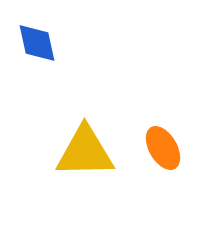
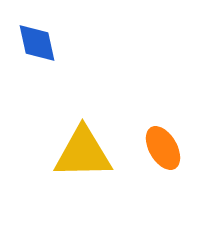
yellow triangle: moved 2 px left, 1 px down
